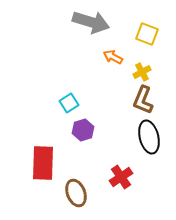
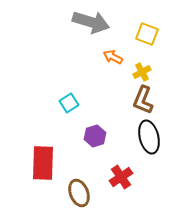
purple hexagon: moved 12 px right, 6 px down
brown ellipse: moved 3 px right
